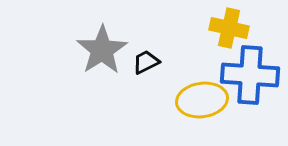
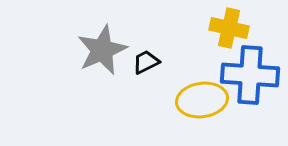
gray star: rotated 9 degrees clockwise
